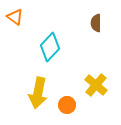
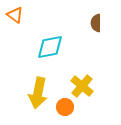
orange triangle: moved 2 px up
cyan diamond: rotated 36 degrees clockwise
yellow cross: moved 14 px left, 1 px down
orange circle: moved 2 px left, 2 px down
